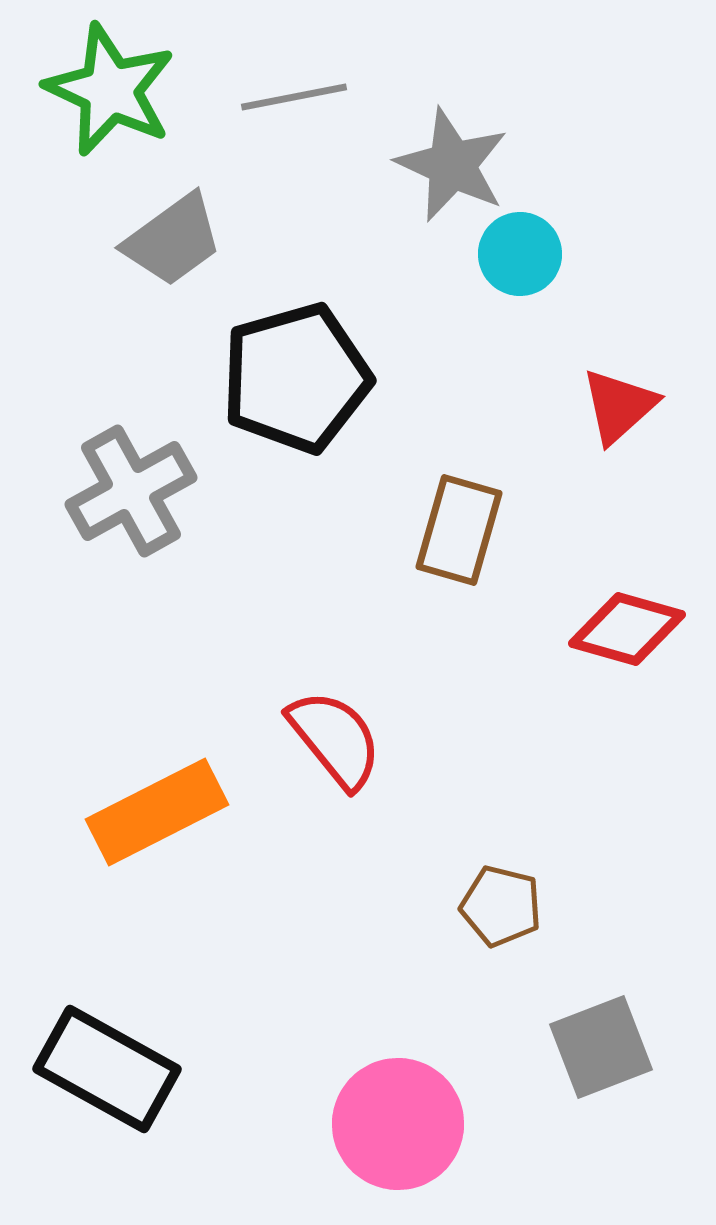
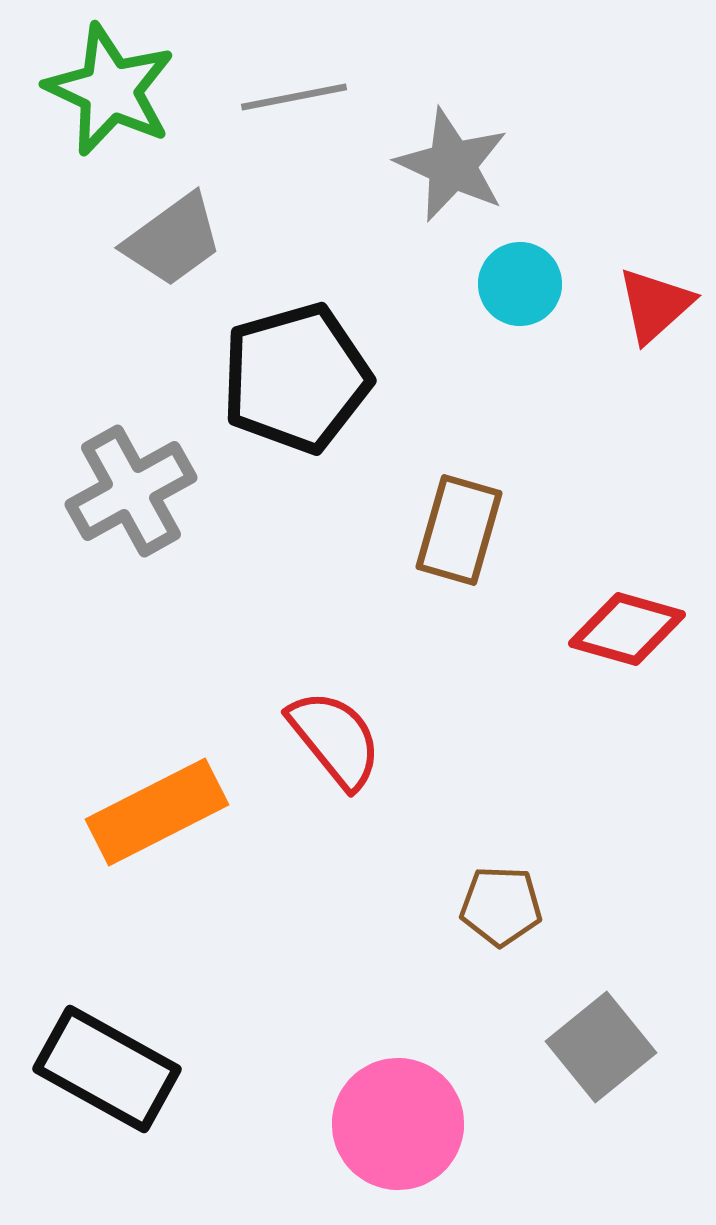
cyan circle: moved 30 px down
red triangle: moved 36 px right, 101 px up
brown pentagon: rotated 12 degrees counterclockwise
gray square: rotated 18 degrees counterclockwise
